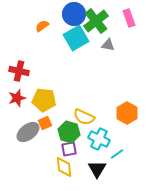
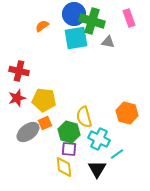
green cross: moved 4 px left; rotated 35 degrees counterclockwise
cyan square: rotated 20 degrees clockwise
gray triangle: moved 3 px up
orange hexagon: rotated 15 degrees counterclockwise
yellow semicircle: rotated 50 degrees clockwise
purple square: rotated 14 degrees clockwise
